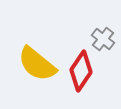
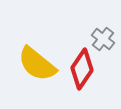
red diamond: moved 1 px right, 2 px up
